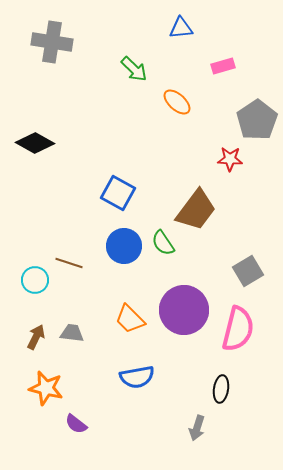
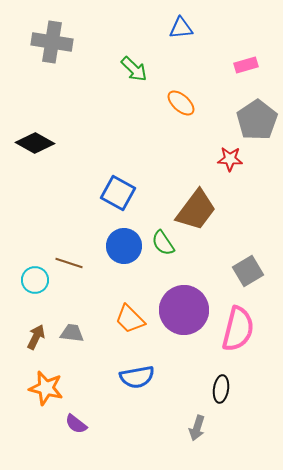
pink rectangle: moved 23 px right, 1 px up
orange ellipse: moved 4 px right, 1 px down
